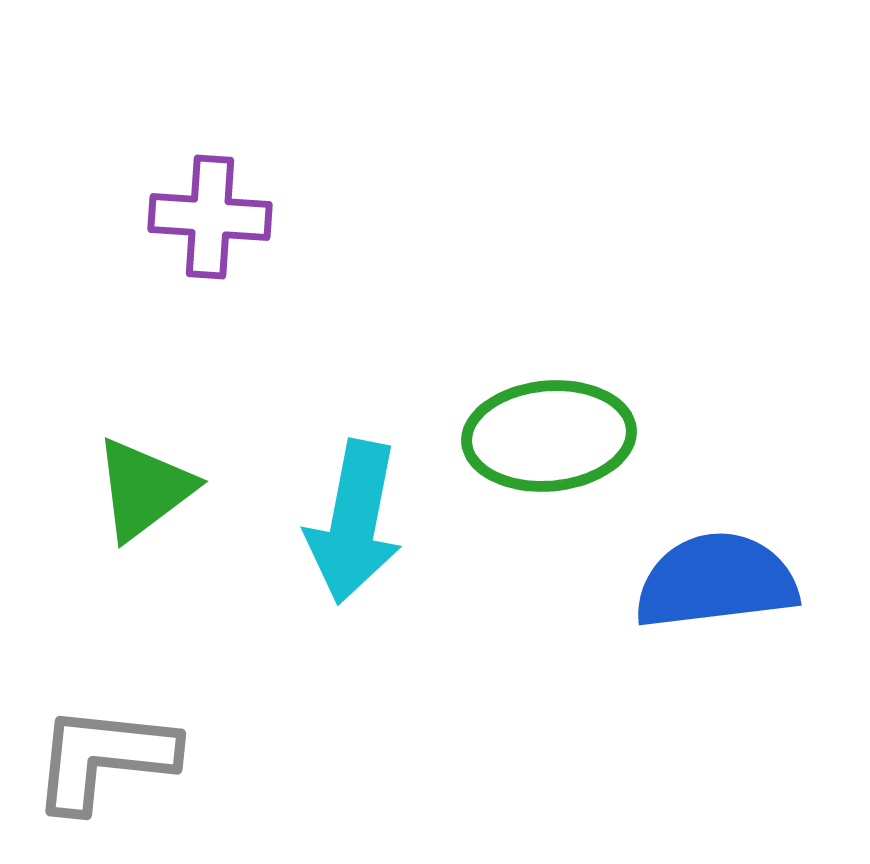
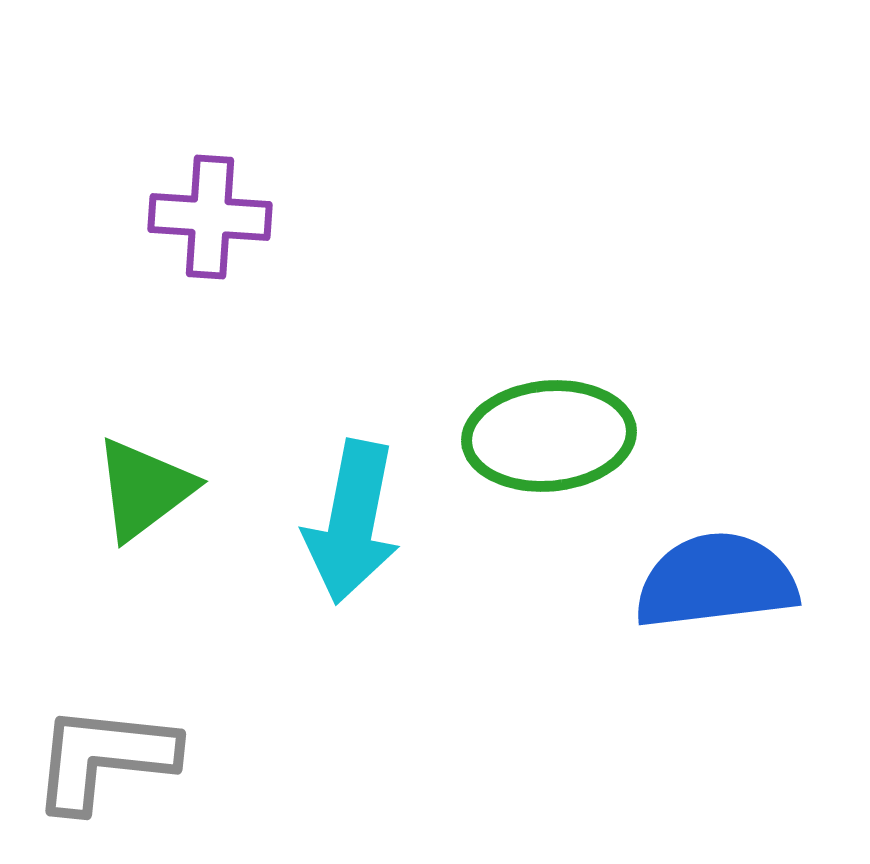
cyan arrow: moved 2 px left
